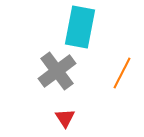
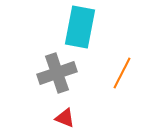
gray cross: moved 2 px down; rotated 18 degrees clockwise
red triangle: rotated 35 degrees counterclockwise
